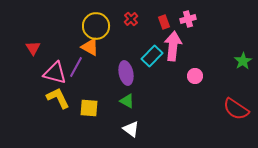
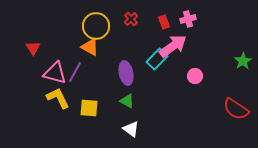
pink arrow: rotated 48 degrees clockwise
cyan rectangle: moved 5 px right, 3 px down
purple line: moved 1 px left, 5 px down
